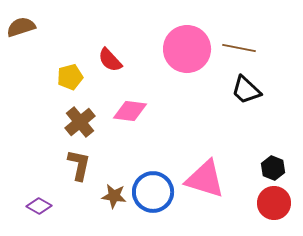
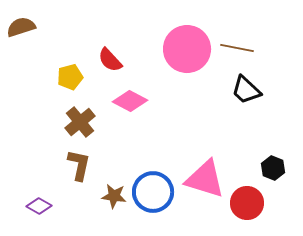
brown line: moved 2 px left
pink diamond: moved 10 px up; rotated 20 degrees clockwise
red circle: moved 27 px left
